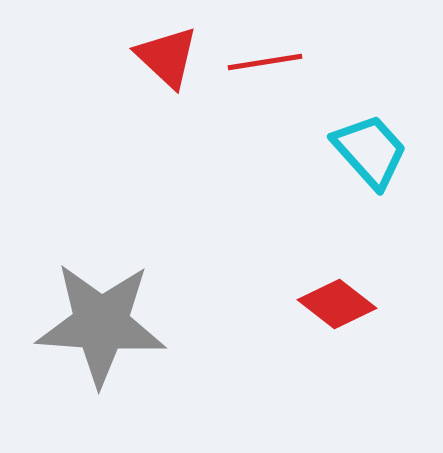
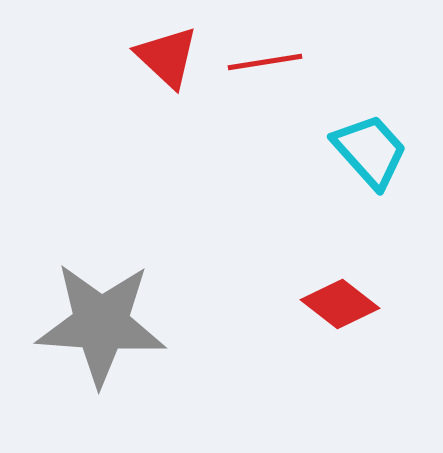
red diamond: moved 3 px right
